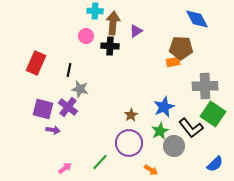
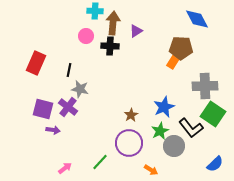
orange rectangle: rotated 48 degrees counterclockwise
